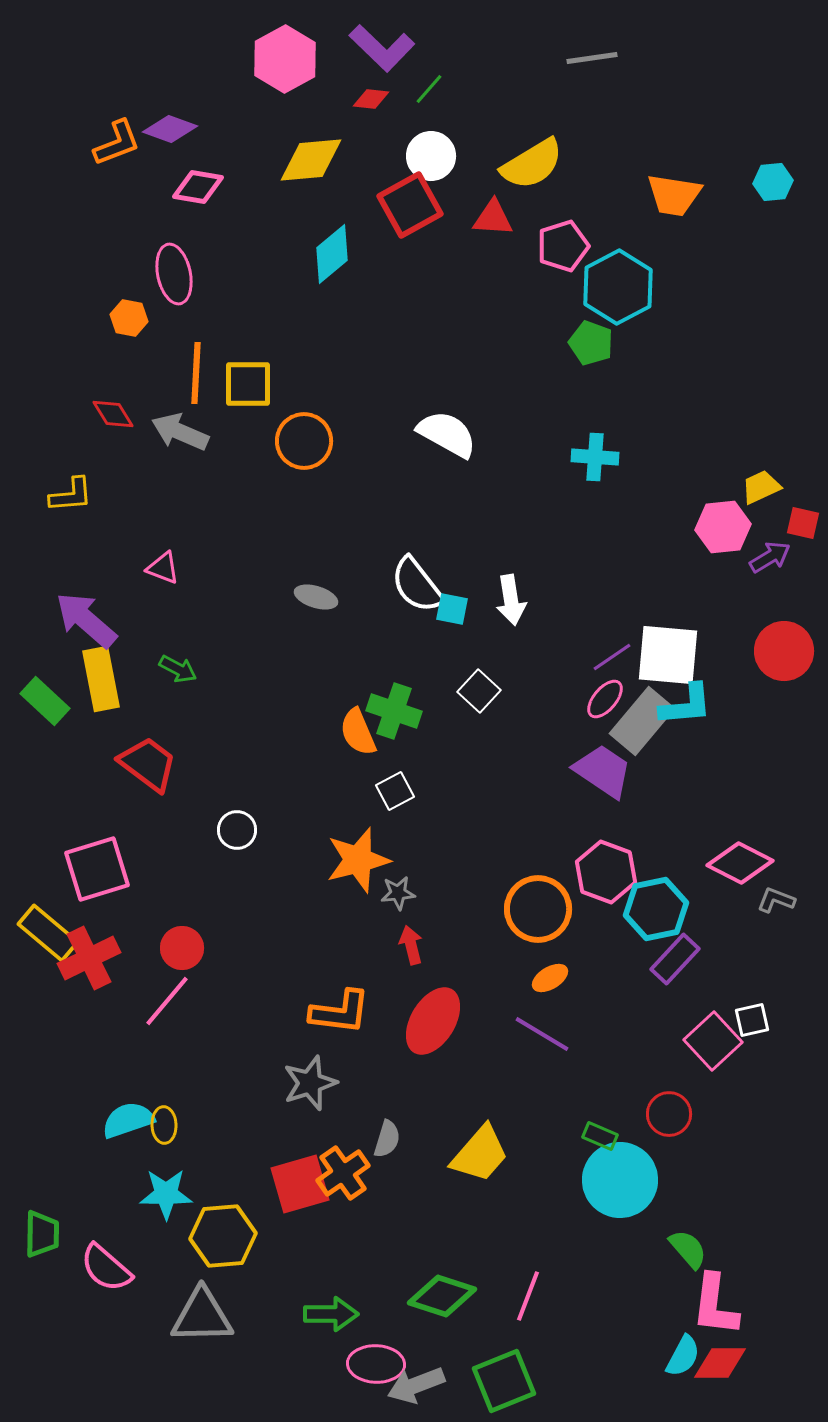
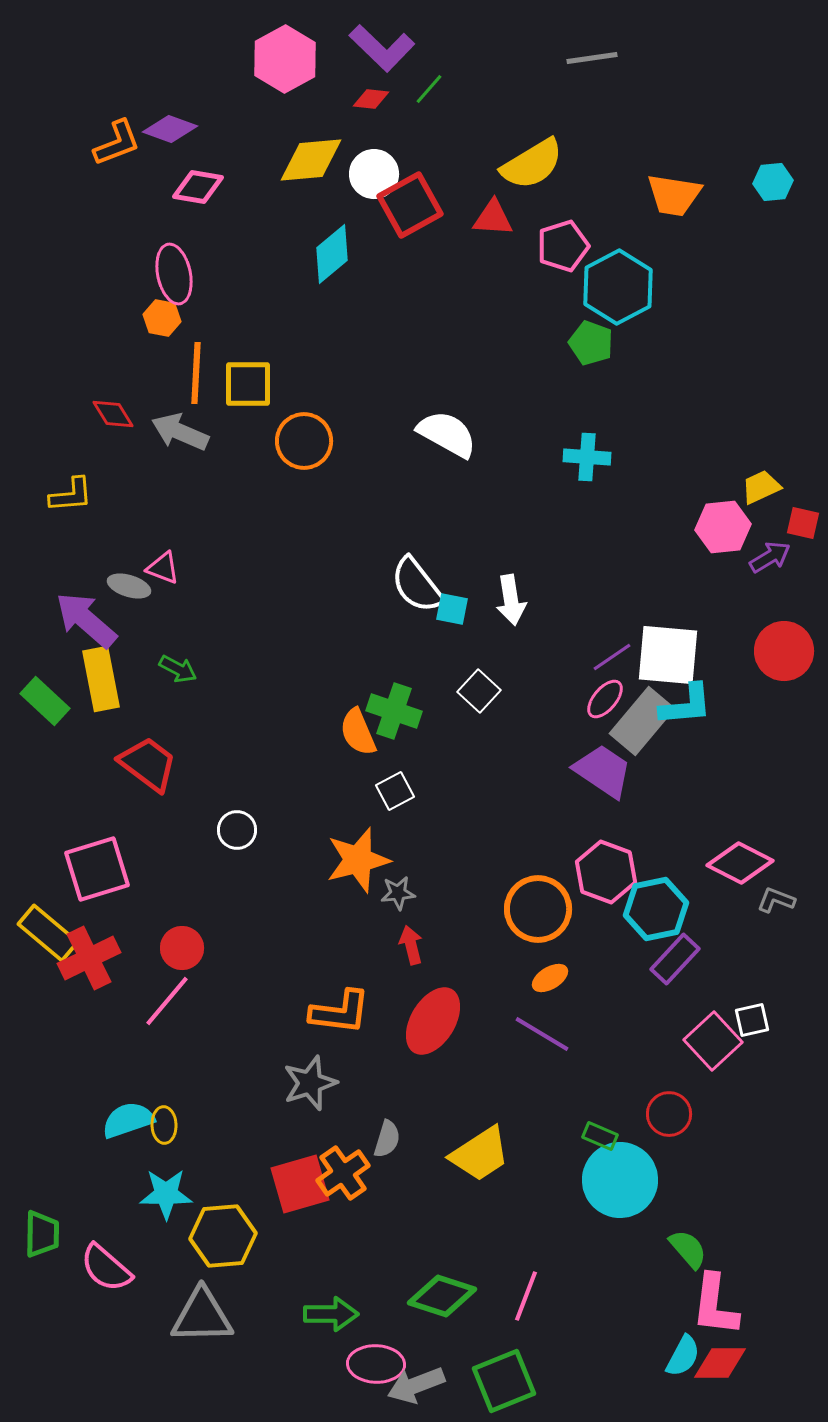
white circle at (431, 156): moved 57 px left, 18 px down
orange hexagon at (129, 318): moved 33 px right
cyan cross at (595, 457): moved 8 px left
gray ellipse at (316, 597): moved 187 px left, 11 px up
yellow trapezoid at (480, 1154): rotated 16 degrees clockwise
pink line at (528, 1296): moved 2 px left
